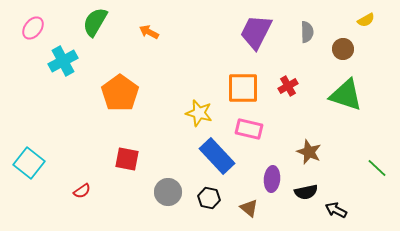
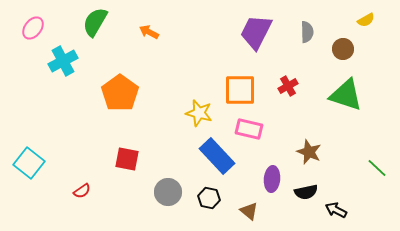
orange square: moved 3 px left, 2 px down
brown triangle: moved 3 px down
